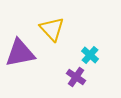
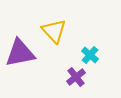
yellow triangle: moved 2 px right, 2 px down
purple cross: rotated 18 degrees clockwise
